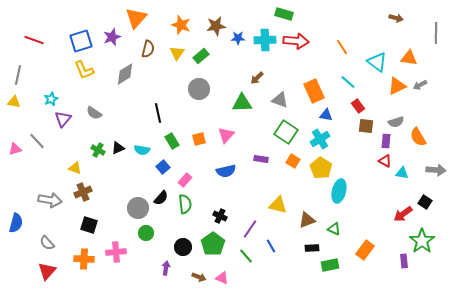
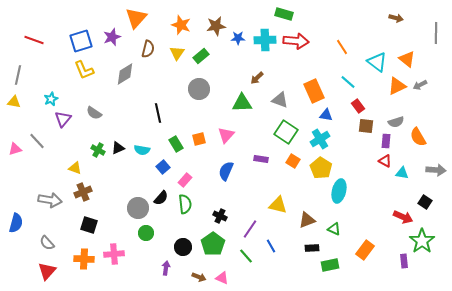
orange triangle at (409, 58): moved 2 px left, 1 px down; rotated 30 degrees clockwise
green rectangle at (172, 141): moved 4 px right, 3 px down
blue semicircle at (226, 171): rotated 126 degrees clockwise
red arrow at (403, 214): moved 3 px down; rotated 120 degrees counterclockwise
pink cross at (116, 252): moved 2 px left, 2 px down
